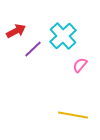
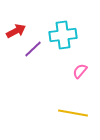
cyan cross: moved 1 px up; rotated 36 degrees clockwise
pink semicircle: moved 6 px down
yellow line: moved 2 px up
